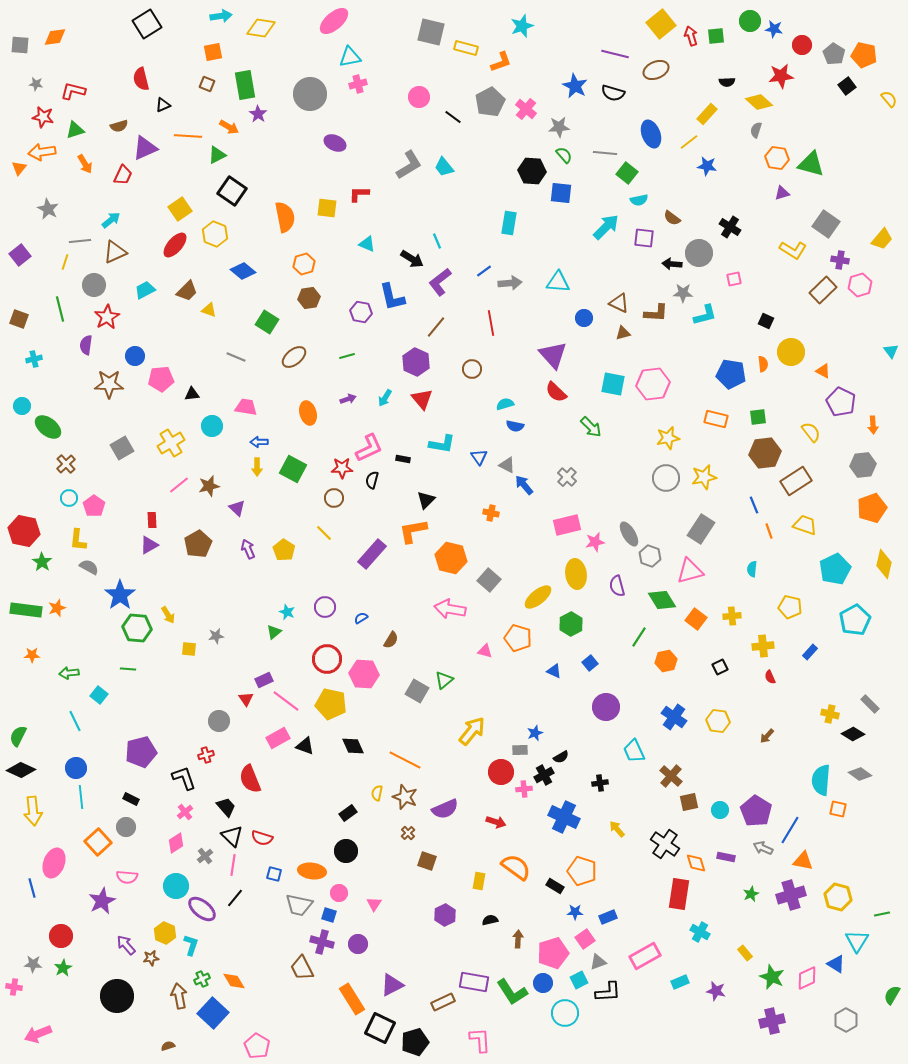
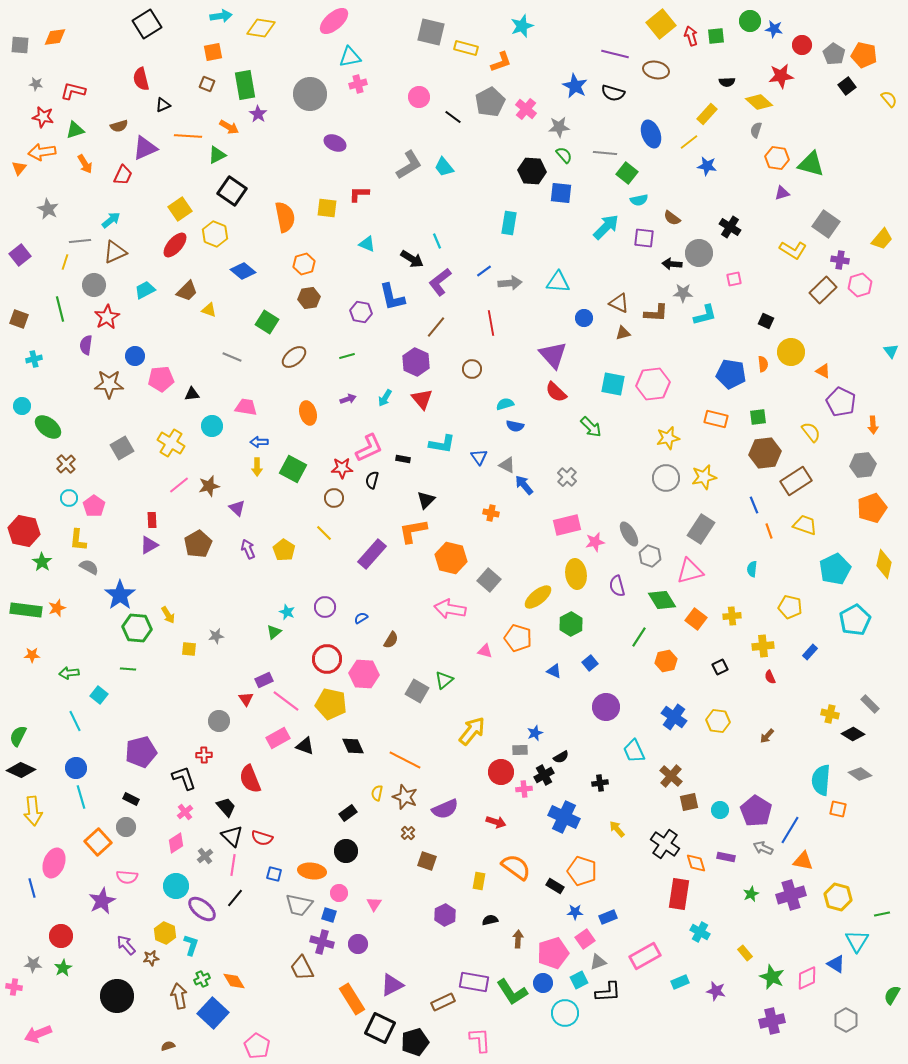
brown ellipse at (656, 70): rotated 35 degrees clockwise
gray line at (236, 357): moved 4 px left
yellow cross at (171, 443): rotated 28 degrees counterclockwise
red cross at (206, 755): moved 2 px left; rotated 14 degrees clockwise
cyan line at (81, 797): rotated 10 degrees counterclockwise
